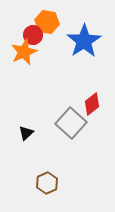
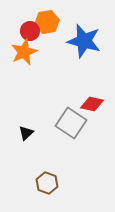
orange hexagon: rotated 20 degrees counterclockwise
red circle: moved 3 px left, 4 px up
blue star: rotated 24 degrees counterclockwise
red diamond: rotated 50 degrees clockwise
gray square: rotated 8 degrees counterclockwise
brown hexagon: rotated 15 degrees counterclockwise
